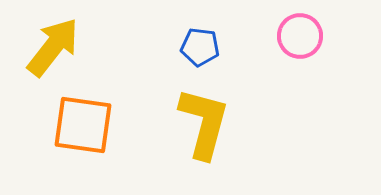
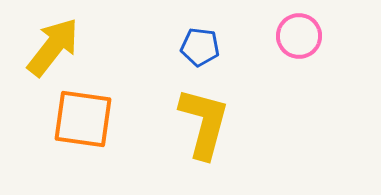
pink circle: moved 1 px left
orange square: moved 6 px up
